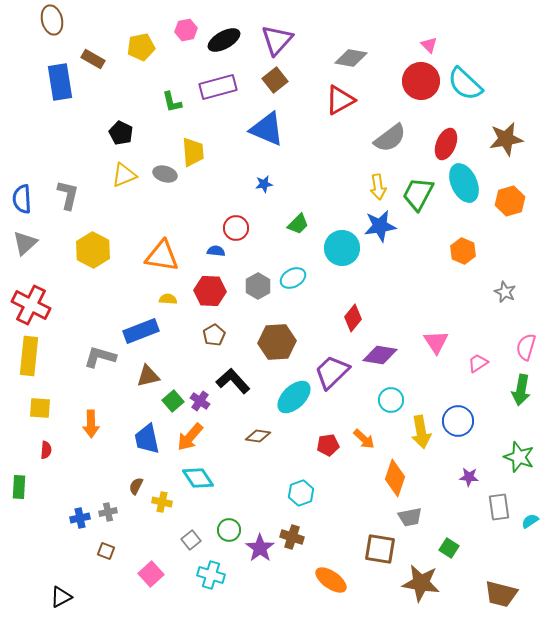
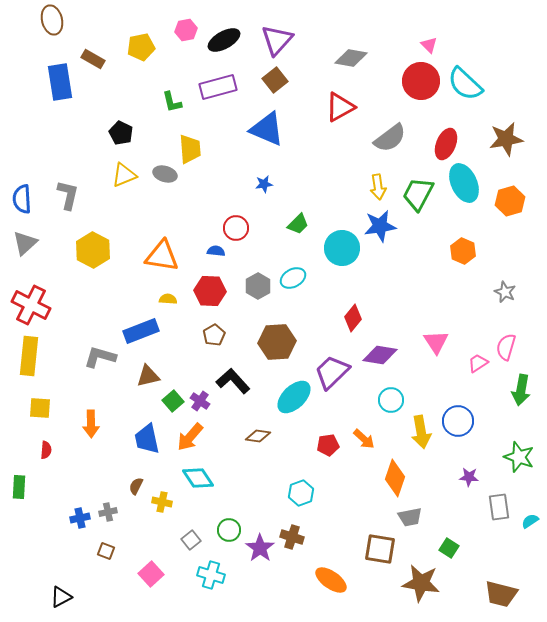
red triangle at (340, 100): moved 7 px down
yellow trapezoid at (193, 152): moved 3 px left, 3 px up
pink semicircle at (526, 347): moved 20 px left
